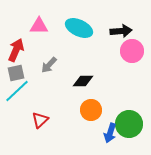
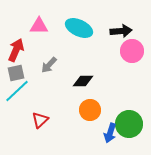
orange circle: moved 1 px left
